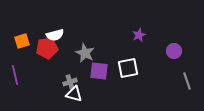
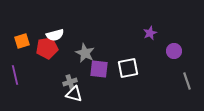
purple star: moved 11 px right, 2 px up
purple square: moved 2 px up
